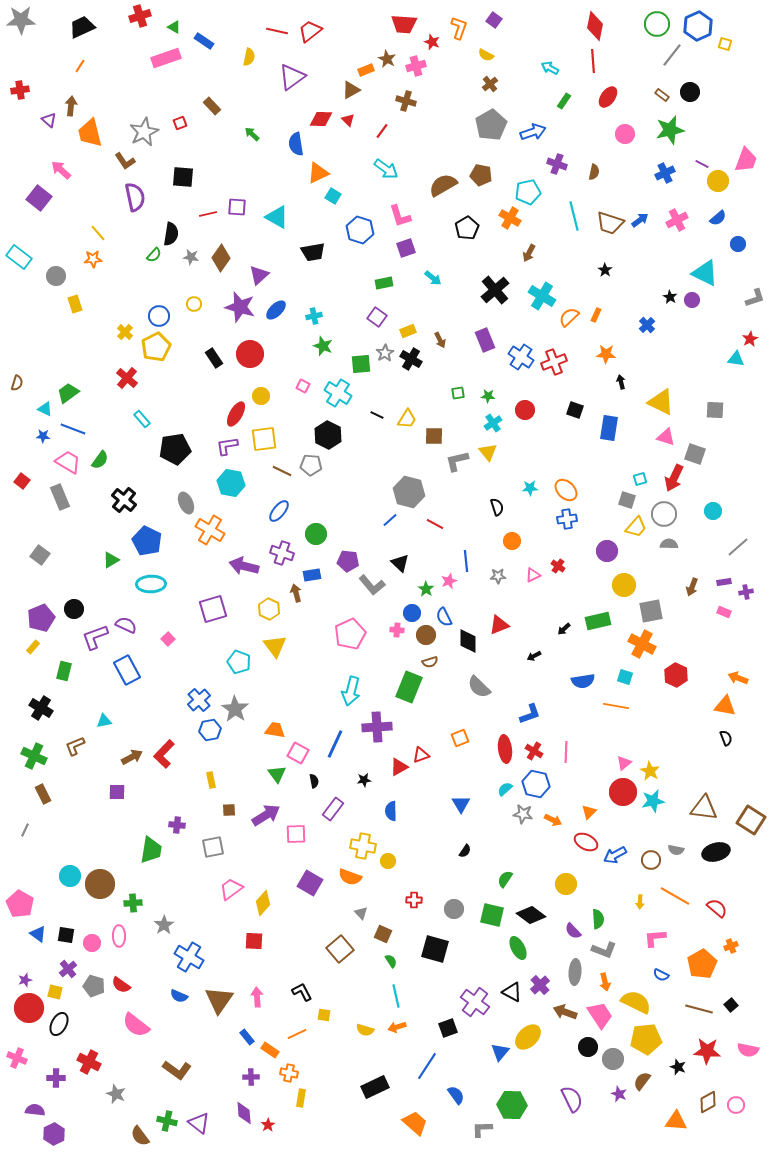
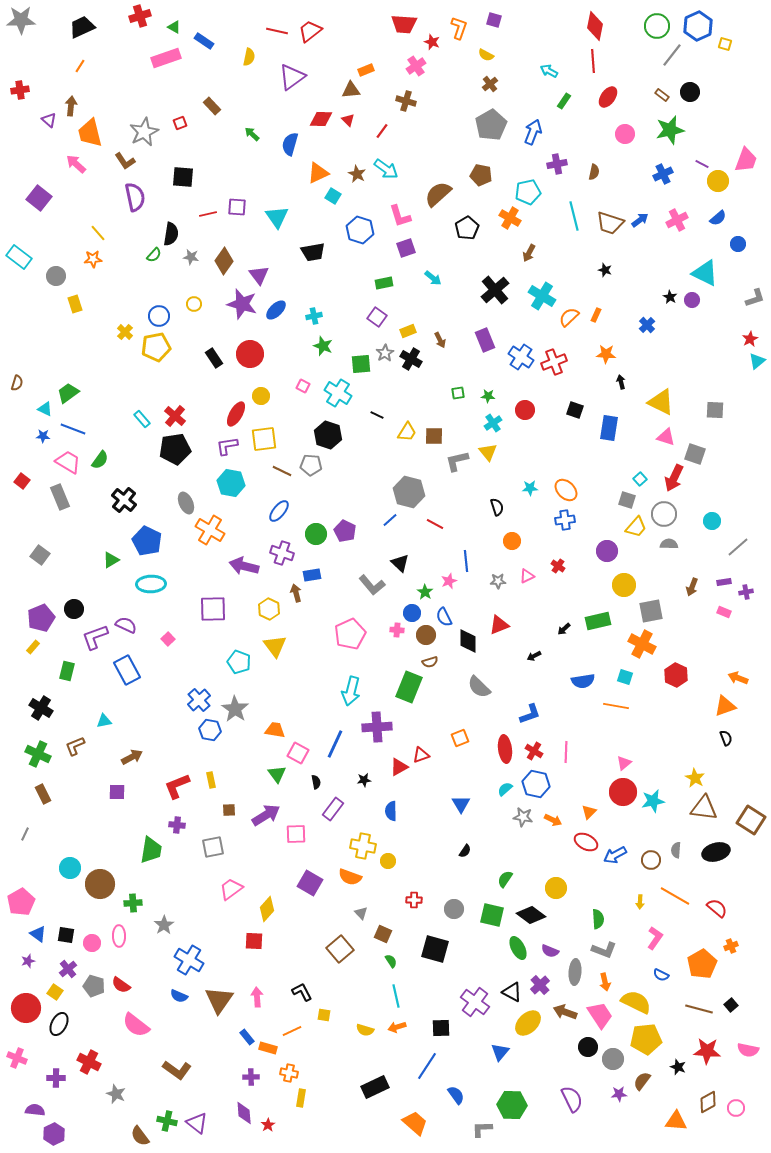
purple square at (494, 20): rotated 21 degrees counterclockwise
green circle at (657, 24): moved 2 px down
brown star at (387, 59): moved 30 px left, 115 px down
pink cross at (416, 66): rotated 18 degrees counterclockwise
cyan arrow at (550, 68): moved 1 px left, 3 px down
brown triangle at (351, 90): rotated 24 degrees clockwise
blue arrow at (533, 132): rotated 50 degrees counterclockwise
blue semicircle at (296, 144): moved 6 px left; rotated 25 degrees clockwise
purple cross at (557, 164): rotated 30 degrees counterclockwise
pink arrow at (61, 170): moved 15 px right, 6 px up
blue cross at (665, 173): moved 2 px left, 1 px down
brown semicircle at (443, 185): moved 5 px left, 9 px down; rotated 12 degrees counterclockwise
cyan triangle at (277, 217): rotated 25 degrees clockwise
brown diamond at (221, 258): moved 3 px right, 3 px down
black star at (605, 270): rotated 16 degrees counterclockwise
purple triangle at (259, 275): rotated 25 degrees counterclockwise
purple star at (240, 307): moved 2 px right, 3 px up
yellow pentagon at (156, 347): rotated 16 degrees clockwise
cyan triangle at (736, 359): moved 21 px right, 2 px down; rotated 48 degrees counterclockwise
red cross at (127, 378): moved 48 px right, 38 px down
yellow trapezoid at (407, 419): moved 13 px down
black hexagon at (328, 435): rotated 8 degrees counterclockwise
cyan square at (640, 479): rotated 24 degrees counterclockwise
cyan circle at (713, 511): moved 1 px left, 10 px down
blue cross at (567, 519): moved 2 px left, 1 px down
purple pentagon at (348, 561): moved 3 px left, 30 px up; rotated 20 degrees clockwise
pink triangle at (533, 575): moved 6 px left, 1 px down
gray star at (498, 576): moved 5 px down
green star at (426, 589): moved 1 px left, 3 px down
purple square at (213, 609): rotated 16 degrees clockwise
green rectangle at (64, 671): moved 3 px right
orange triangle at (725, 706): rotated 30 degrees counterclockwise
blue hexagon at (210, 730): rotated 20 degrees clockwise
red L-shape at (164, 754): moved 13 px right, 32 px down; rotated 24 degrees clockwise
green cross at (34, 756): moved 4 px right, 2 px up
yellow star at (650, 771): moved 45 px right, 7 px down
black semicircle at (314, 781): moved 2 px right, 1 px down
gray star at (523, 814): moved 3 px down
gray line at (25, 830): moved 4 px down
gray semicircle at (676, 850): rotated 84 degrees clockwise
cyan circle at (70, 876): moved 8 px up
yellow circle at (566, 884): moved 10 px left, 4 px down
yellow diamond at (263, 903): moved 4 px right, 6 px down
pink pentagon at (20, 904): moved 1 px right, 2 px up; rotated 12 degrees clockwise
purple semicircle at (573, 931): moved 23 px left, 20 px down; rotated 24 degrees counterclockwise
pink L-shape at (655, 938): rotated 130 degrees clockwise
blue cross at (189, 957): moved 3 px down
purple star at (25, 980): moved 3 px right, 19 px up
yellow square at (55, 992): rotated 21 degrees clockwise
red circle at (29, 1008): moved 3 px left
black square at (448, 1028): moved 7 px left; rotated 18 degrees clockwise
orange line at (297, 1034): moved 5 px left, 3 px up
yellow ellipse at (528, 1037): moved 14 px up
orange rectangle at (270, 1050): moved 2 px left, 2 px up; rotated 18 degrees counterclockwise
purple star at (619, 1094): rotated 28 degrees counterclockwise
pink circle at (736, 1105): moved 3 px down
purple triangle at (199, 1123): moved 2 px left
